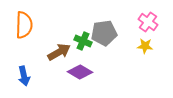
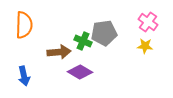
brown arrow: rotated 25 degrees clockwise
